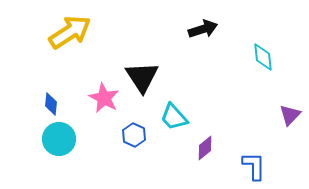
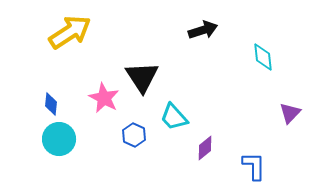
black arrow: moved 1 px down
purple triangle: moved 2 px up
